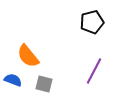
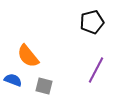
purple line: moved 2 px right, 1 px up
gray square: moved 2 px down
